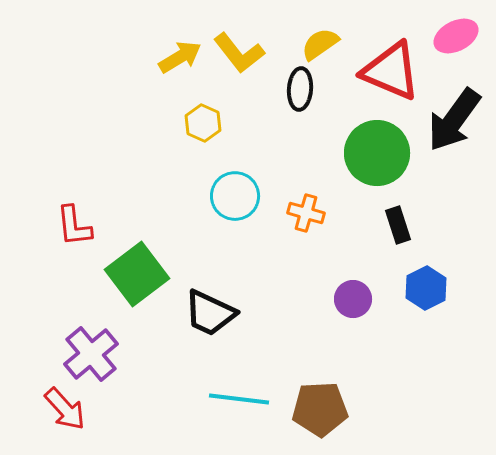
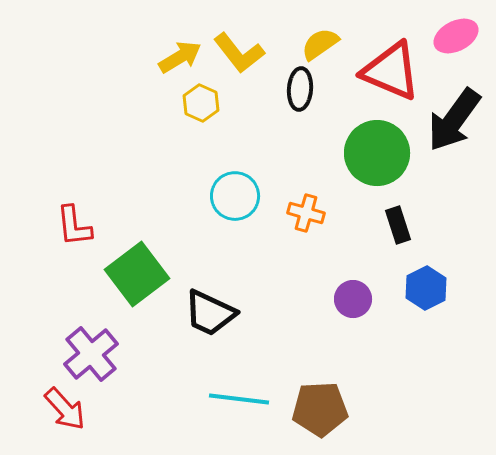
yellow hexagon: moved 2 px left, 20 px up
